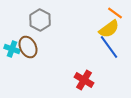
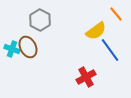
orange line: moved 1 px right, 1 px down; rotated 14 degrees clockwise
yellow semicircle: moved 13 px left, 2 px down
blue line: moved 1 px right, 3 px down
red cross: moved 2 px right, 3 px up; rotated 30 degrees clockwise
